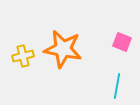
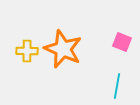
orange star: rotated 12 degrees clockwise
yellow cross: moved 4 px right, 5 px up; rotated 15 degrees clockwise
